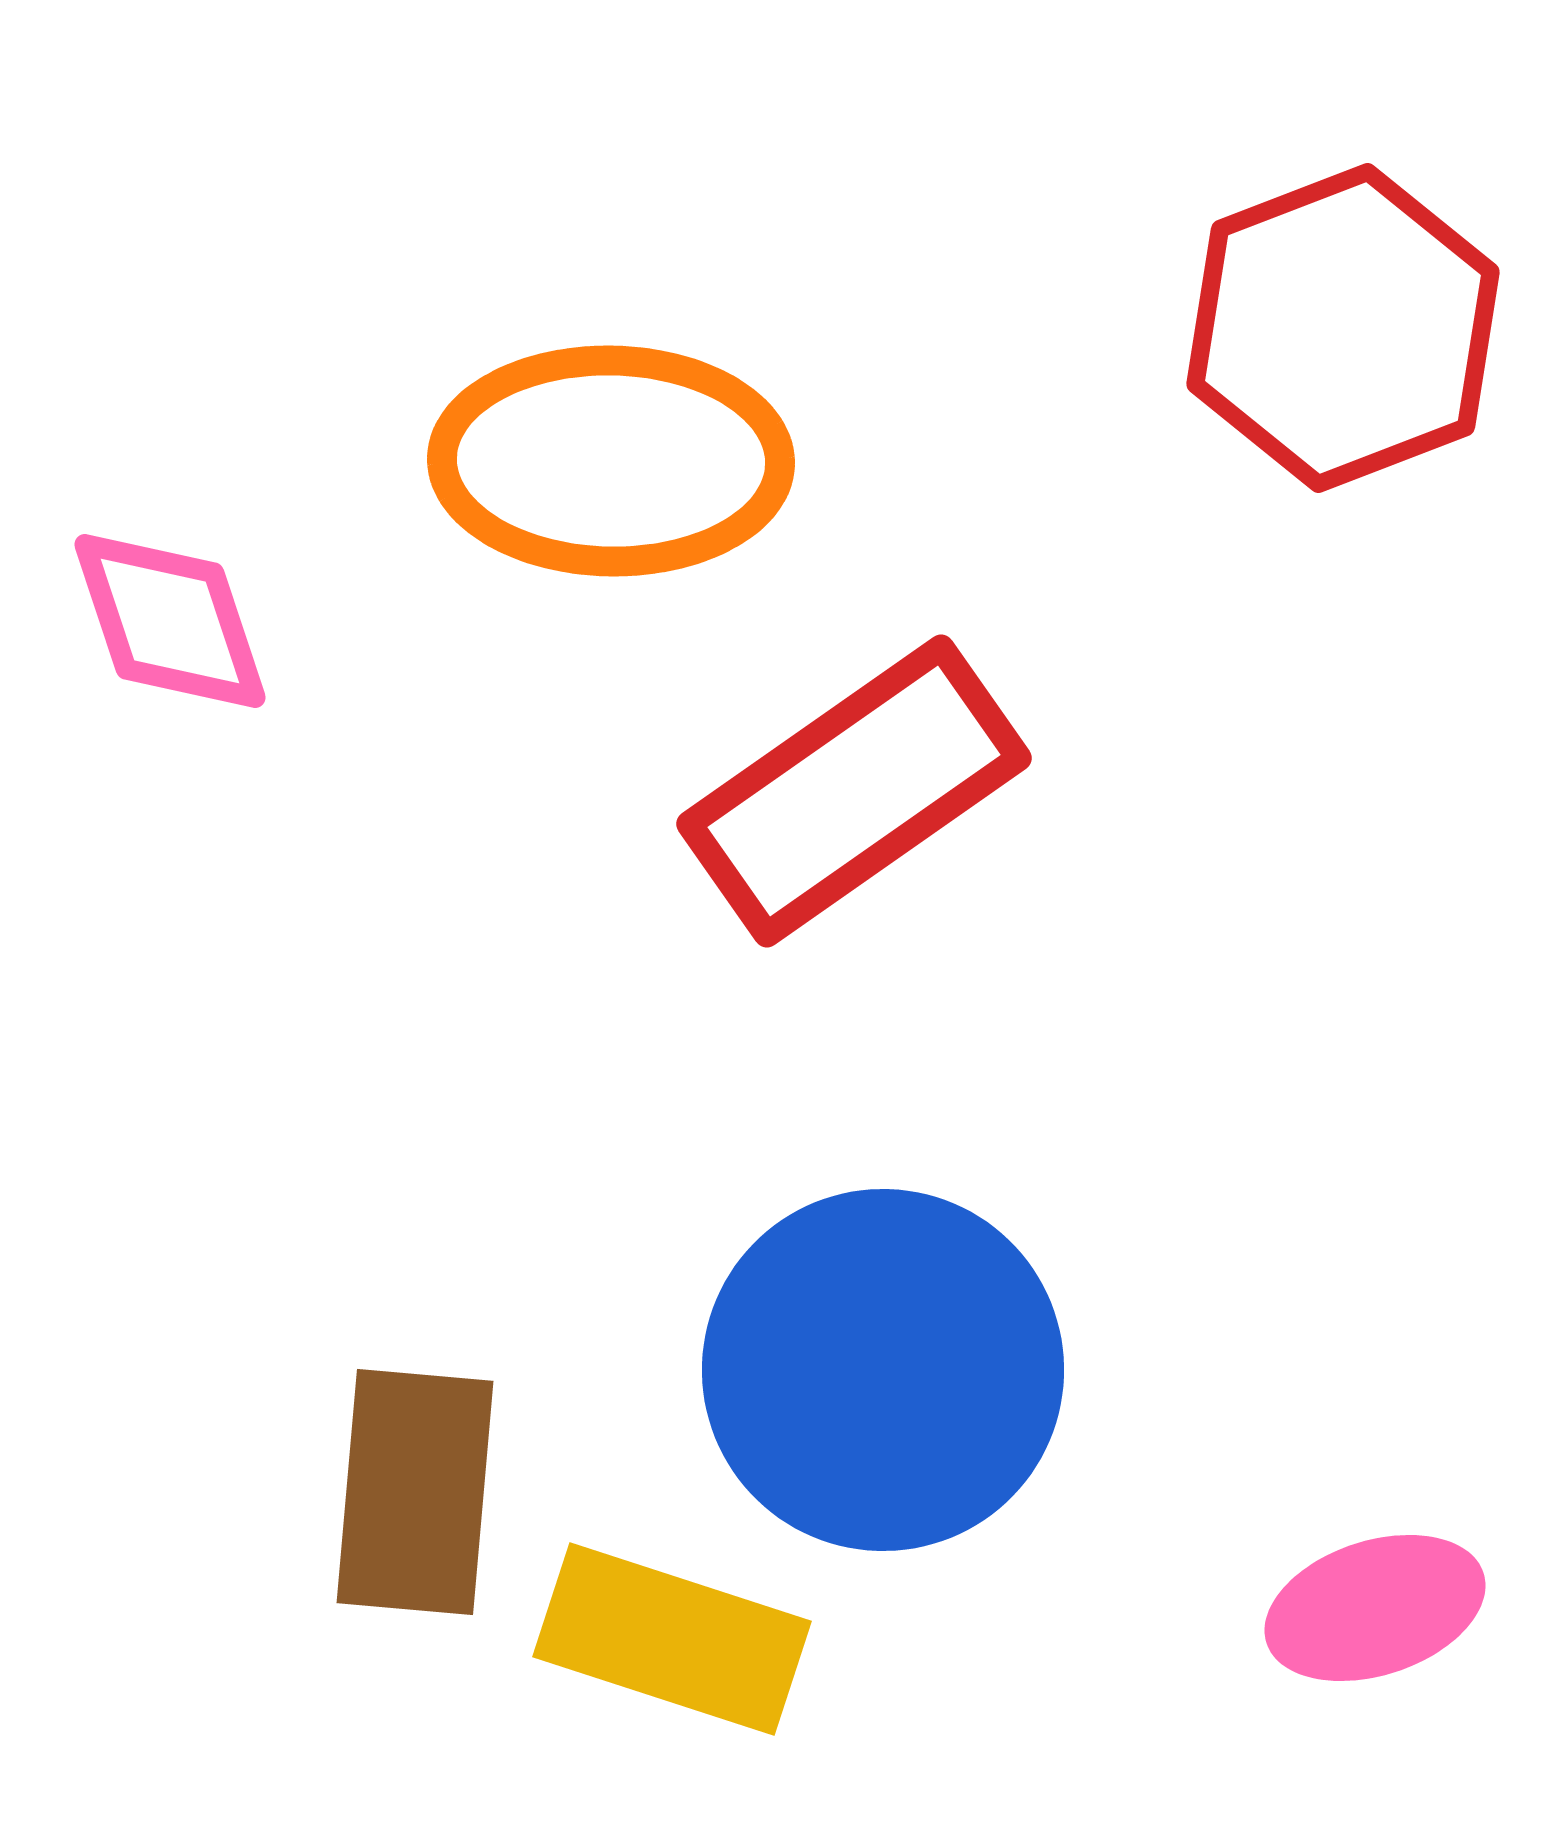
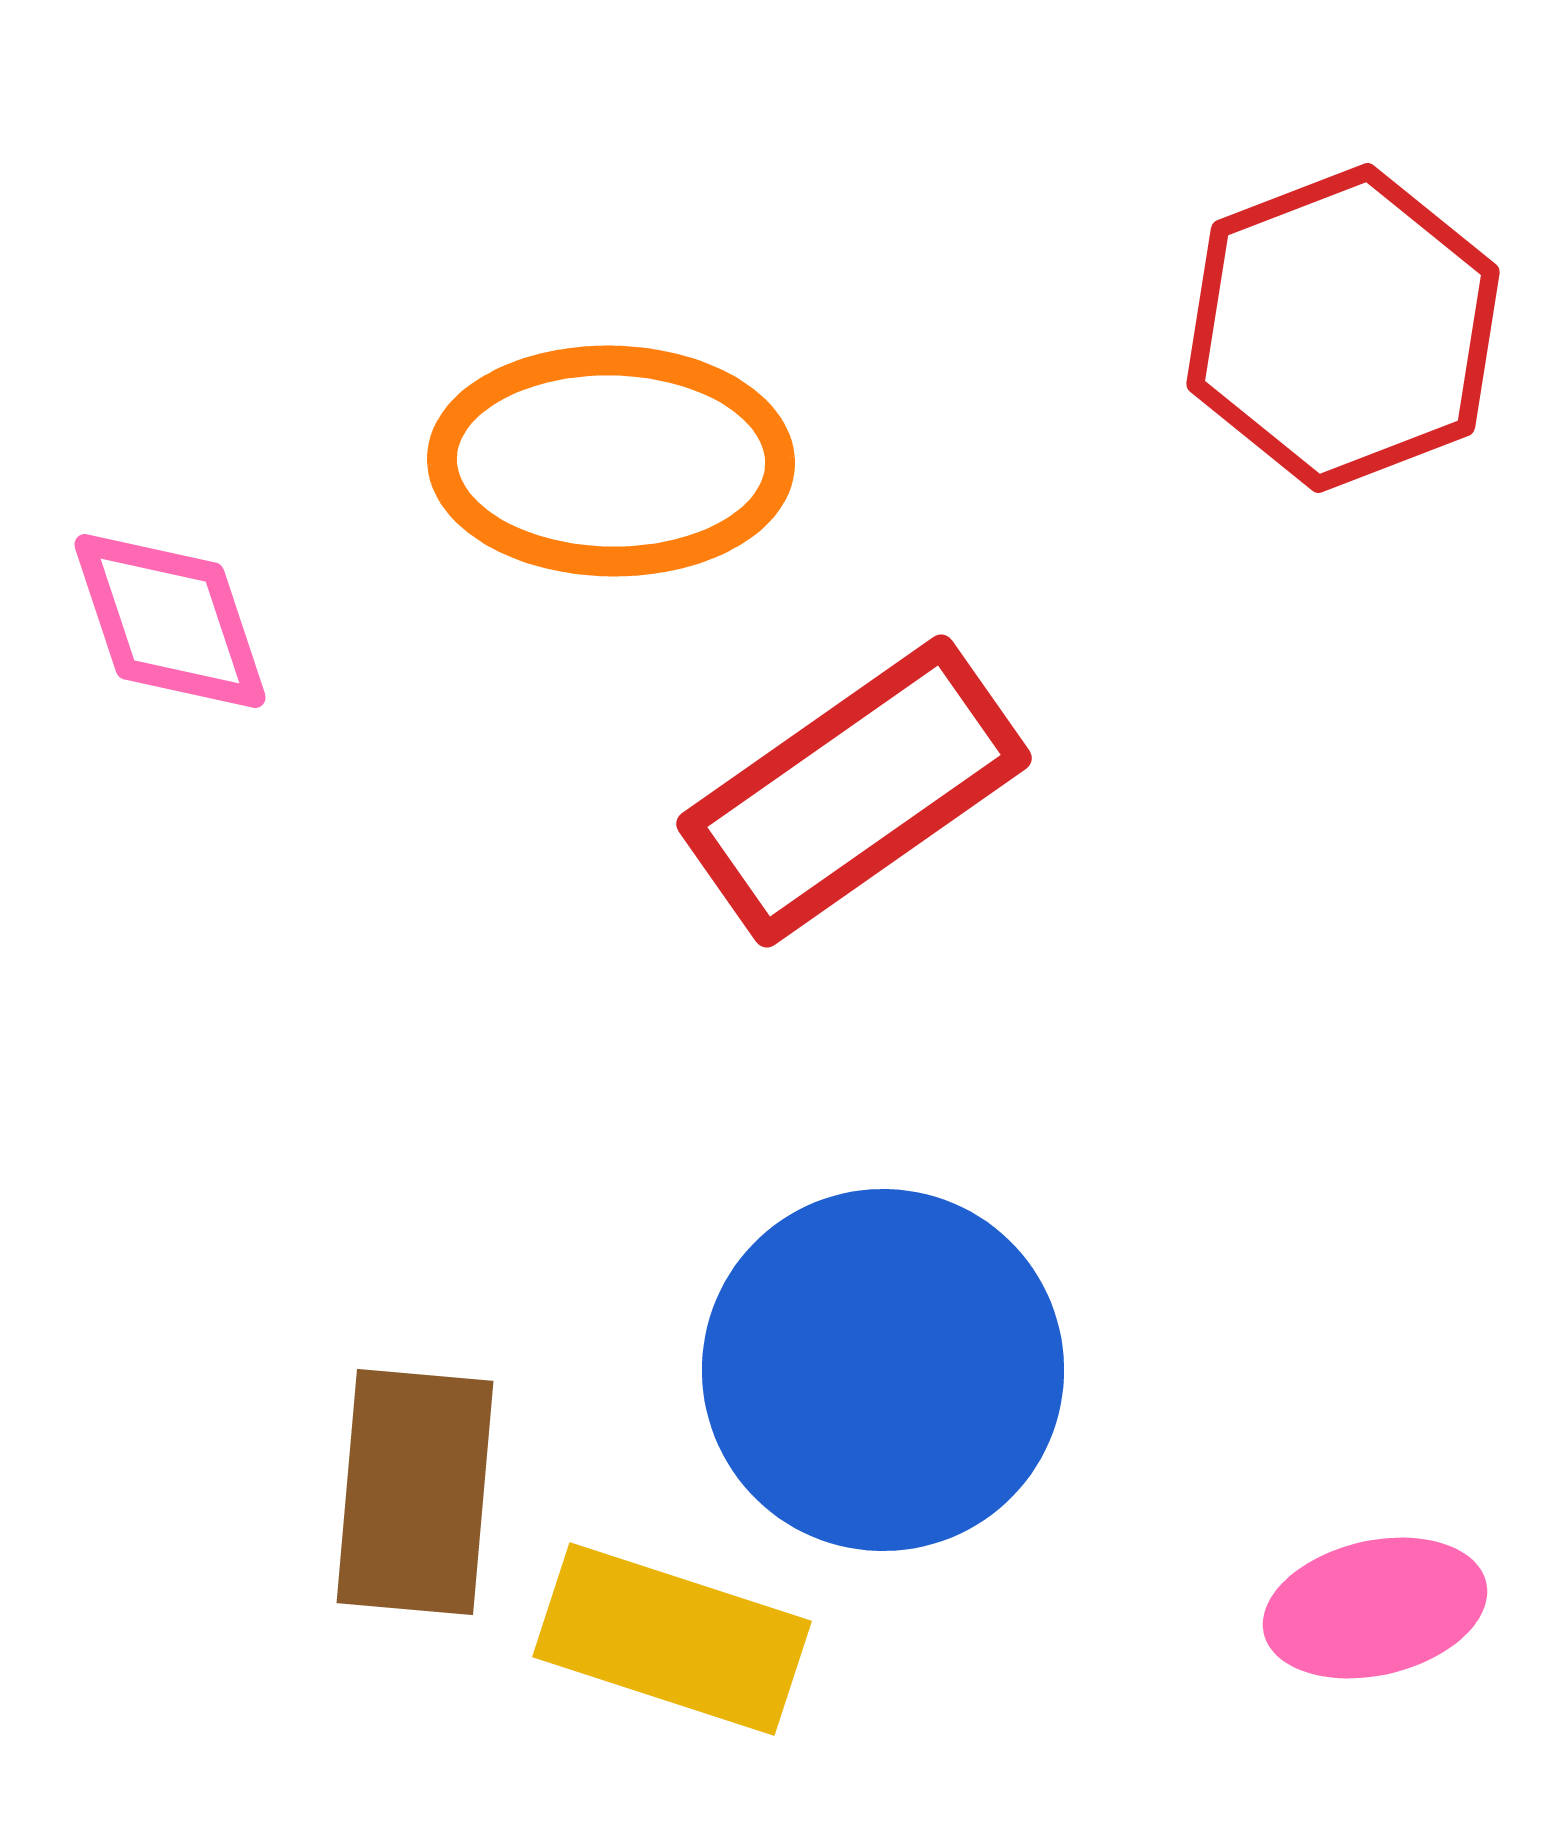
pink ellipse: rotated 5 degrees clockwise
